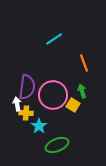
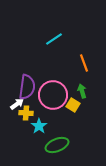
white arrow: rotated 64 degrees clockwise
